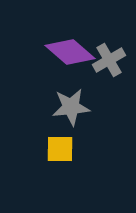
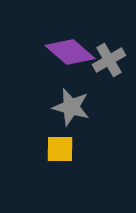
gray star: rotated 21 degrees clockwise
